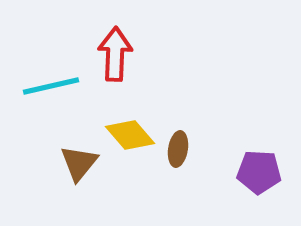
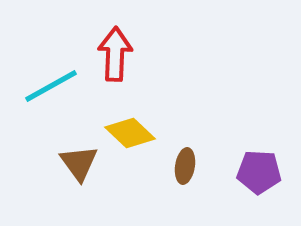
cyan line: rotated 16 degrees counterclockwise
yellow diamond: moved 2 px up; rotated 6 degrees counterclockwise
brown ellipse: moved 7 px right, 17 px down
brown triangle: rotated 15 degrees counterclockwise
